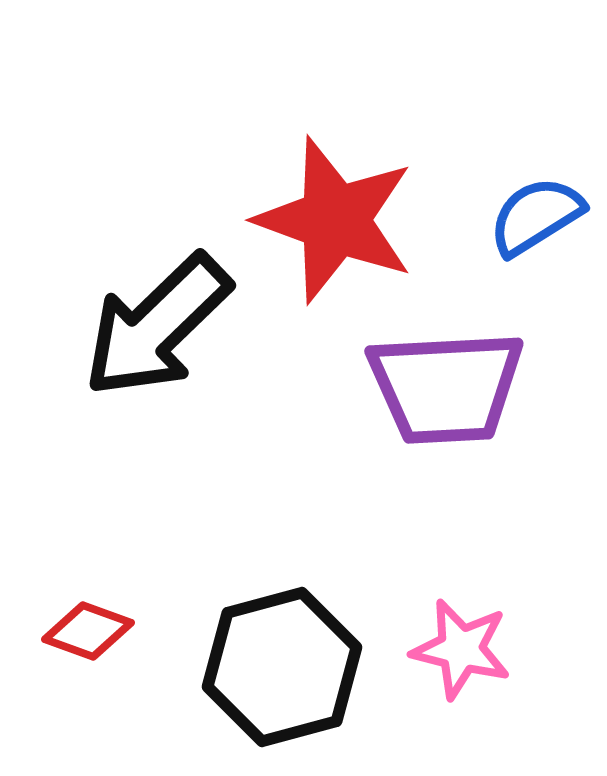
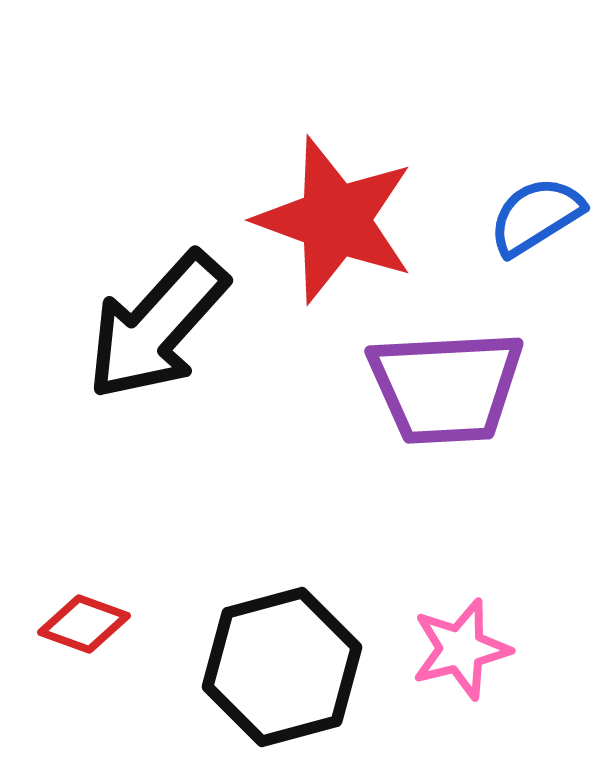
black arrow: rotated 4 degrees counterclockwise
red diamond: moved 4 px left, 7 px up
pink star: rotated 28 degrees counterclockwise
